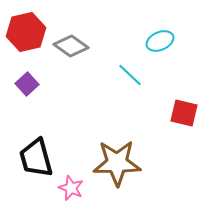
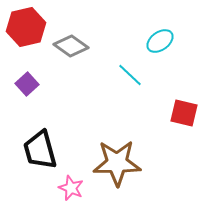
red hexagon: moved 5 px up
cyan ellipse: rotated 12 degrees counterclockwise
black trapezoid: moved 4 px right, 8 px up
